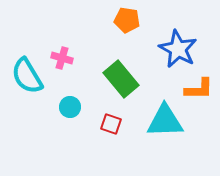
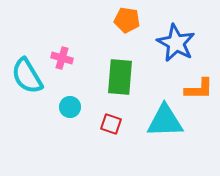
blue star: moved 2 px left, 6 px up
green rectangle: moved 1 px left, 2 px up; rotated 45 degrees clockwise
